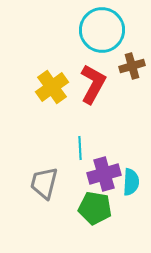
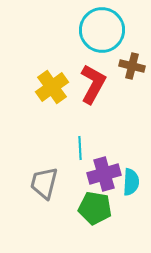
brown cross: rotated 30 degrees clockwise
